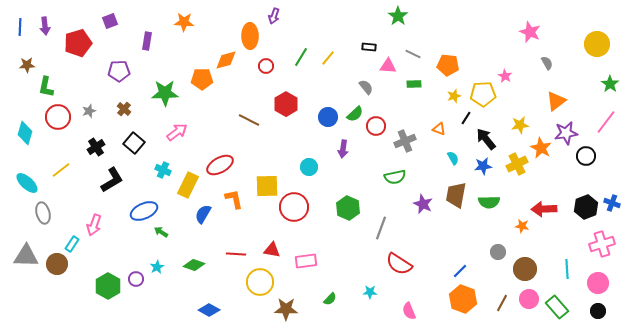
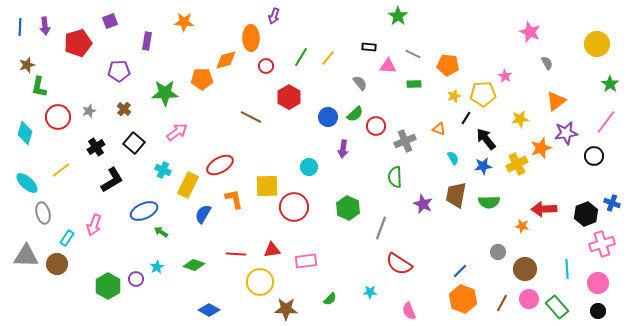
orange ellipse at (250, 36): moved 1 px right, 2 px down
brown star at (27, 65): rotated 14 degrees counterclockwise
green L-shape at (46, 87): moved 7 px left
gray semicircle at (366, 87): moved 6 px left, 4 px up
red hexagon at (286, 104): moved 3 px right, 7 px up
brown line at (249, 120): moved 2 px right, 3 px up
yellow star at (520, 125): moved 6 px up
orange star at (541, 148): rotated 25 degrees clockwise
black circle at (586, 156): moved 8 px right
green semicircle at (395, 177): rotated 100 degrees clockwise
black hexagon at (586, 207): moved 7 px down
cyan rectangle at (72, 244): moved 5 px left, 6 px up
red triangle at (272, 250): rotated 18 degrees counterclockwise
